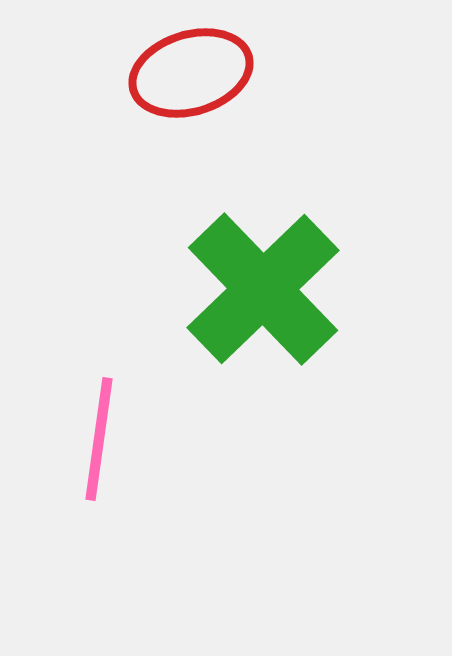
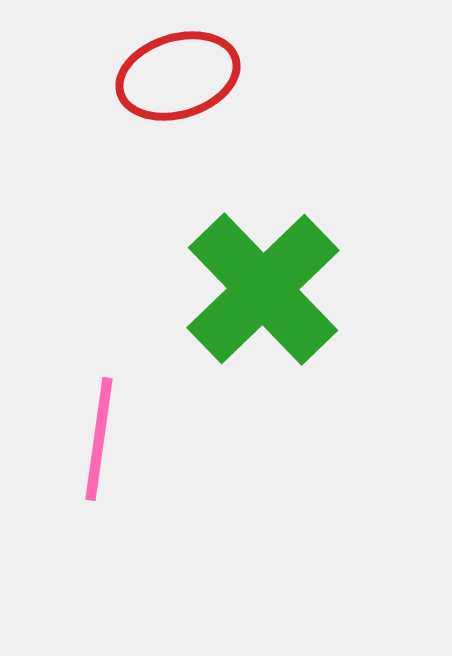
red ellipse: moved 13 px left, 3 px down
